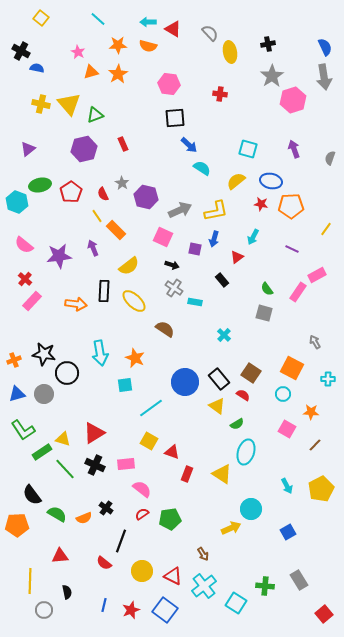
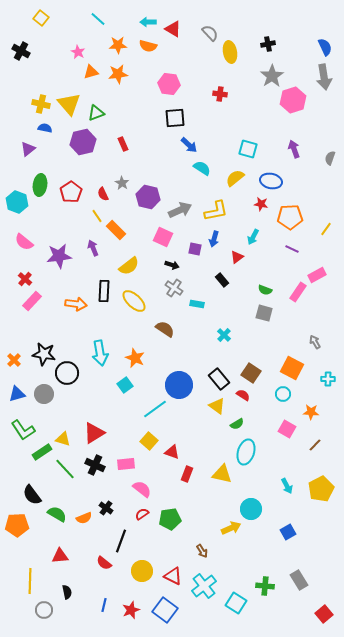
blue semicircle at (37, 68): moved 8 px right, 60 px down
orange star at (118, 74): rotated 24 degrees clockwise
green triangle at (95, 115): moved 1 px right, 2 px up
purple hexagon at (84, 149): moved 1 px left, 7 px up
yellow semicircle at (236, 181): moved 1 px left, 3 px up
green ellipse at (40, 185): rotated 70 degrees counterclockwise
purple hexagon at (146, 197): moved 2 px right
orange pentagon at (291, 206): moved 1 px left, 11 px down
pink semicircle at (24, 245): moved 3 px up
green semicircle at (267, 289): moved 2 px left, 1 px down; rotated 32 degrees counterclockwise
cyan rectangle at (195, 302): moved 2 px right, 2 px down
orange cross at (14, 360): rotated 24 degrees counterclockwise
blue circle at (185, 382): moved 6 px left, 3 px down
cyan square at (125, 385): rotated 28 degrees counterclockwise
cyan line at (151, 408): moved 4 px right, 1 px down
yellow square at (149, 441): rotated 12 degrees clockwise
yellow triangle at (222, 474): rotated 20 degrees counterclockwise
brown arrow at (203, 554): moved 1 px left, 3 px up
